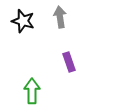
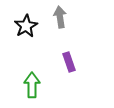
black star: moved 3 px right, 5 px down; rotated 25 degrees clockwise
green arrow: moved 6 px up
